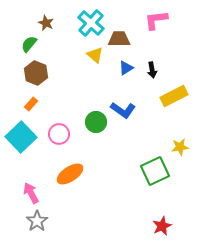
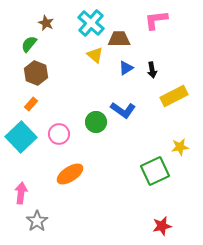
pink arrow: moved 10 px left; rotated 35 degrees clockwise
red star: rotated 12 degrees clockwise
